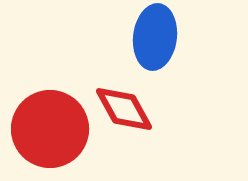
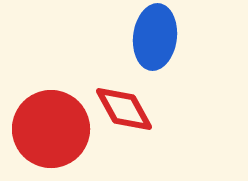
red circle: moved 1 px right
